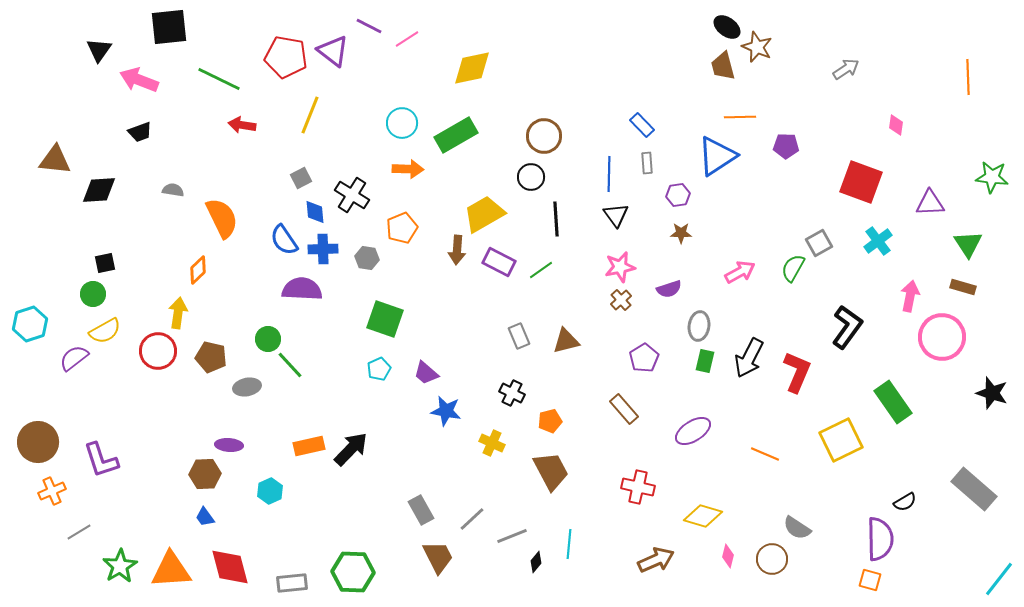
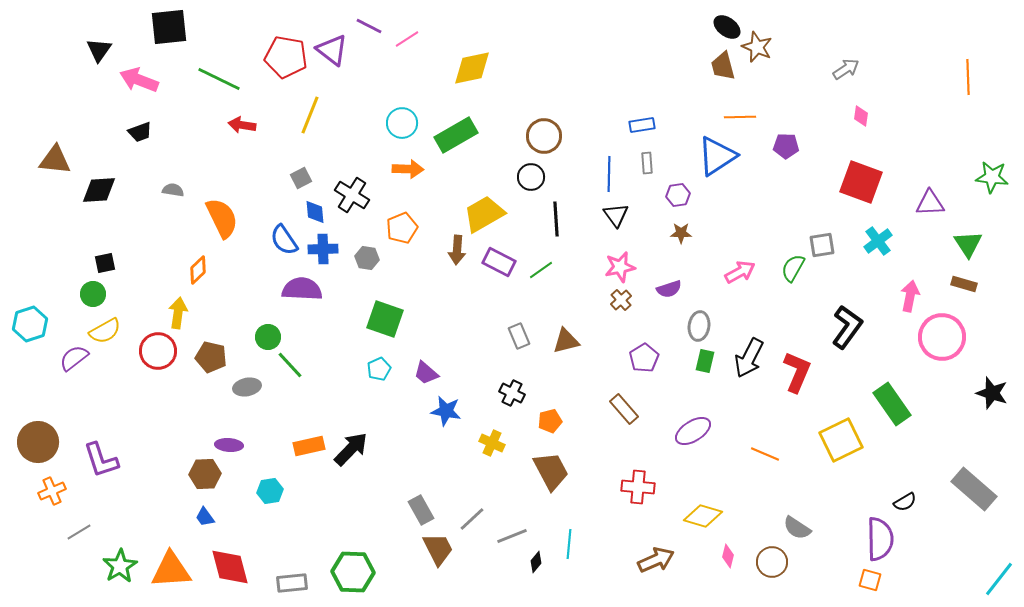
purple triangle at (333, 51): moved 1 px left, 1 px up
blue rectangle at (642, 125): rotated 55 degrees counterclockwise
pink diamond at (896, 125): moved 35 px left, 9 px up
gray square at (819, 243): moved 3 px right, 2 px down; rotated 20 degrees clockwise
brown rectangle at (963, 287): moved 1 px right, 3 px up
green circle at (268, 339): moved 2 px up
green rectangle at (893, 402): moved 1 px left, 2 px down
red cross at (638, 487): rotated 8 degrees counterclockwise
cyan hexagon at (270, 491): rotated 15 degrees clockwise
brown trapezoid at (438, 557): moved 8 px up
brown circle at (772, 559): moved 3 px down
